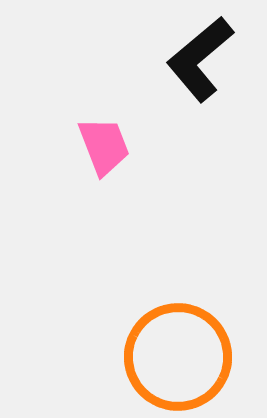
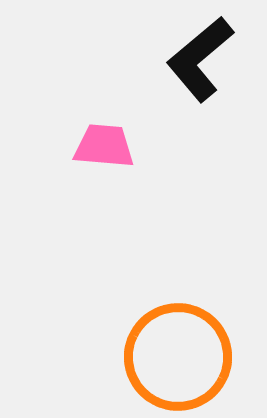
pink trapezoid: rotated 64 degrees counterclockwise
